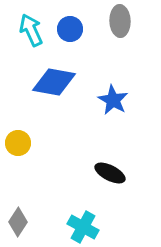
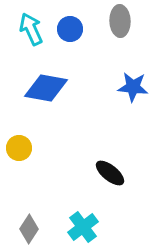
cyan arrow: moved 1 px up
blue diamond: moved 8 px left, 6 px down
blue star: moved 20 px right, 13 px up; rotated 24 degrees counterclockwise
yellow circle: moved 1 px right, 5 px down
black ellipse: rotated 12 degrees clockwise
gray diamond: moved 11 px right, 7 px down
cyan cross: rotated 24 degrees clockwise
